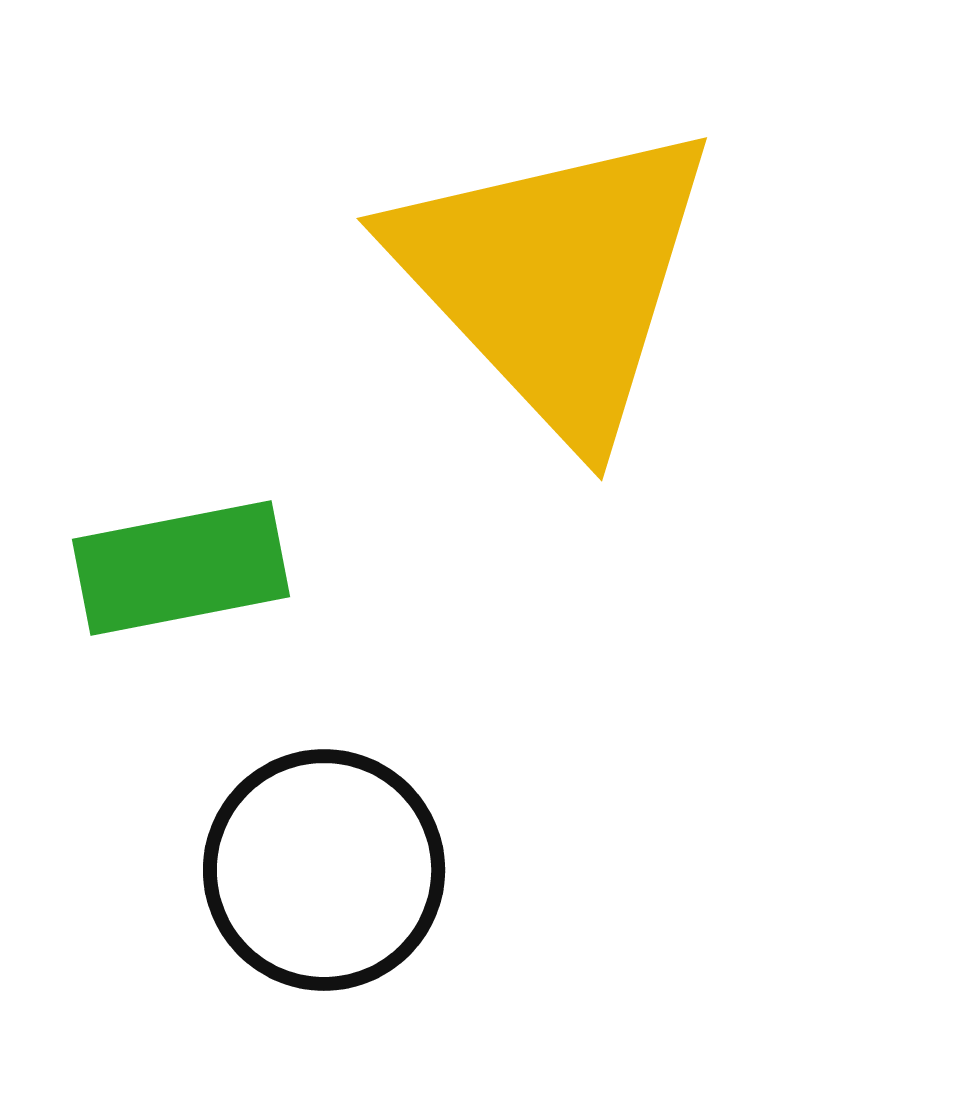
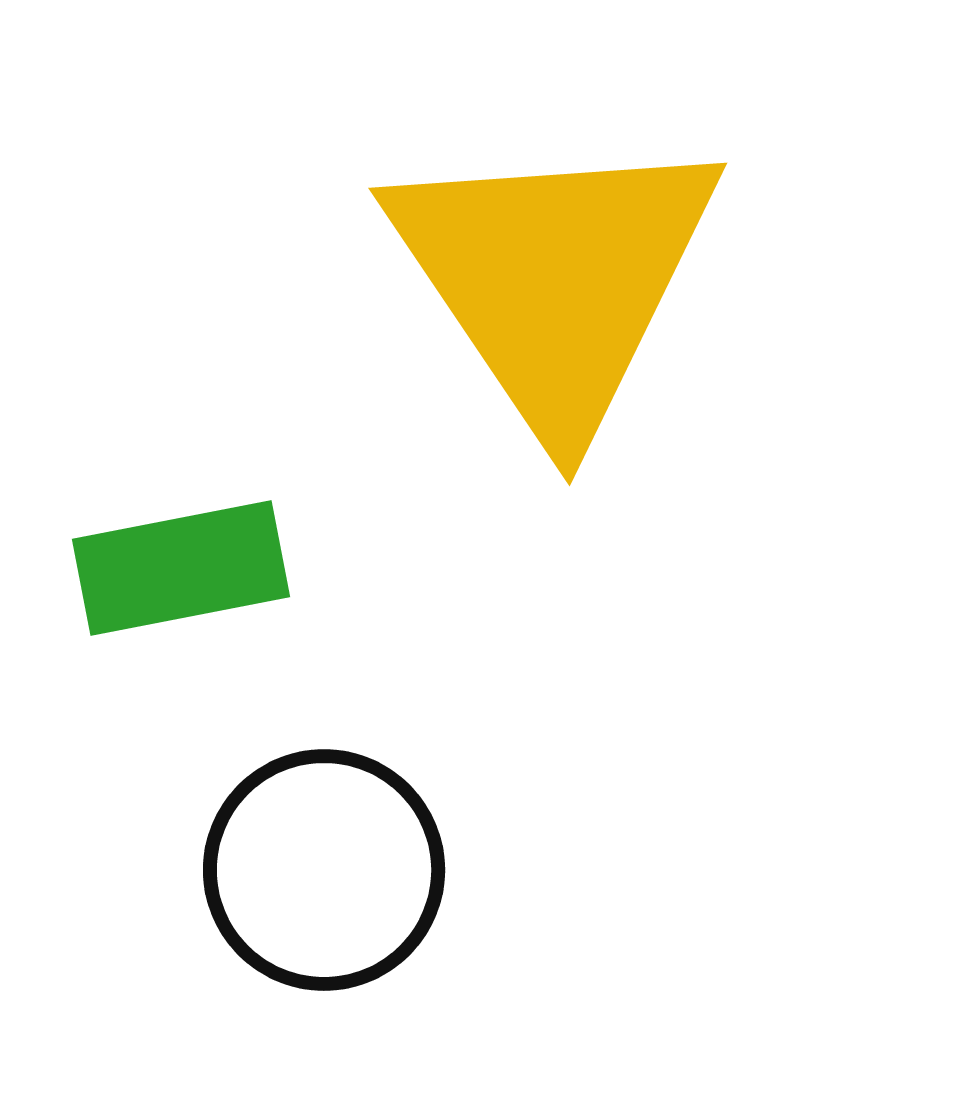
yellow triangle: rotated 9 degrees clockwise
